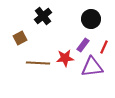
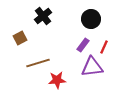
red star: moved 8 px left, 22 px down
brown line: rotated 20 degrees counterclockwise
